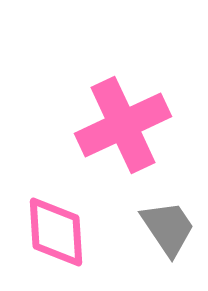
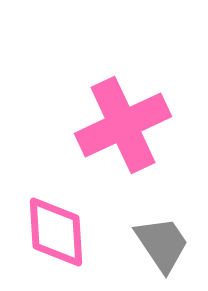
gray trapezoid: moved 6 px left, 16 px down
